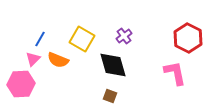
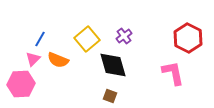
yellow square: moved 5 px right; rotated 20 degrees clockwise
pink L-shape: moved 2 px left
